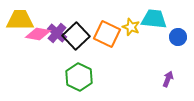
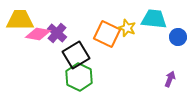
yellow star: moved 4 px left, 1 px down
black square: moved 19 px down; rotated 12 degrees clockwise
purple arrow: moved 2 px right
